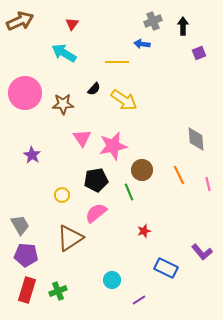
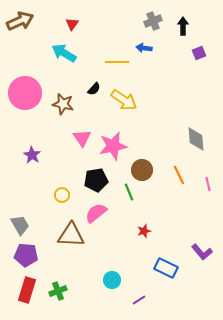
blue arrow: moved 2 px right, 4 px down
brown star: rotated 15 degrees clockwise
brown triangle: moved 1 px right, 3 px up; rotated 36 degrees clockwise
